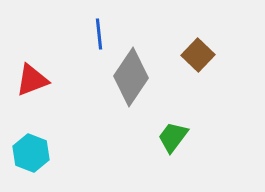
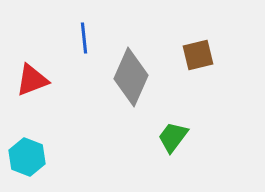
blue line: moved 15 px left, 4 px down
brown square: rotated 32 degrees clockwise
gray diamond: rotated 10 degrees counterclockwise
cyan hexagon: moved 4 px left, 4 px down
